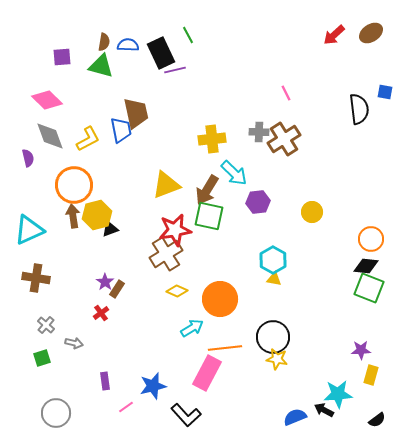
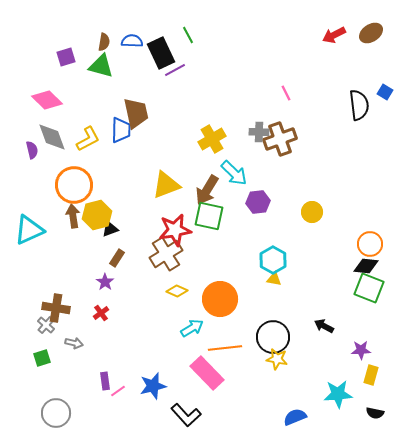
red arrow at (334, 35): rotated 15 degrees clockwise
blue semicircle at (128, 45): moved 4 px right, 4 px up
purple square at (62, 57): moved 4 px right; rotated 12 degrees counterclockwise
purple line at (175, 70): rotated 15 degrees counterclockwise
blue square at (385, 92): rotated 21 degrees clockwise
black semicircle at (359, 109): moved 4 px up
blue trapezoid at (121, 130): rotated 12 degrees clockwise
gray diamond at (50, 136): moved 2 px right, 1 px down
yellow cross at (212, 139): rotated 24 degrees counterclockwise
brown cross at (284, 139): moved 4 px left; rotated 12 degrees clockwise
purple semicircle at (28, 158): moved 4 px right, 8 px up
orange circle at (371, 239): moved 1 px left, 5 px down
brown cross at (36, 278): moved 20 px right, 30 px down
brown rectangle at (117, 289): moved 31 px up
pink rectangle at (207, 373): rotated 72 degrees counterclockwise
pink line at (126, 407): moved 8 px left, 16 px up
black arrow at (324, 410): moved 84 px up
black semicircle at (377, 420): moved 2 px left, 7 px up; rotated 48 degrees clockwise
